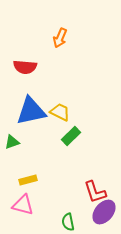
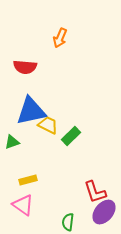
yellow trapezoid: moved 12 px left, 13 px down
pink triangle: rotated 20 degrees clockwise
green semicircle: rotated 18 degrees clockwise
